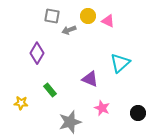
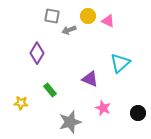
pink star: moved 1 px right
